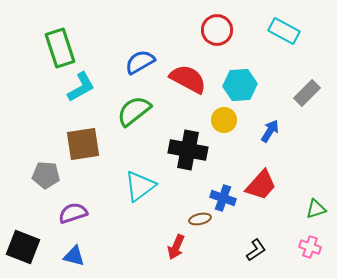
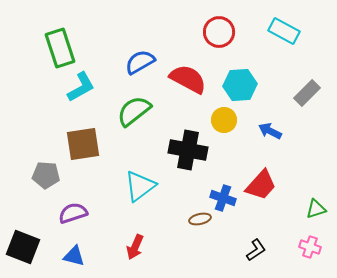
red circle: moved 2 px right, 2 px down
blue arrow: rotated 95 degrees counterclockwise
red arrow: moved 41 px left
